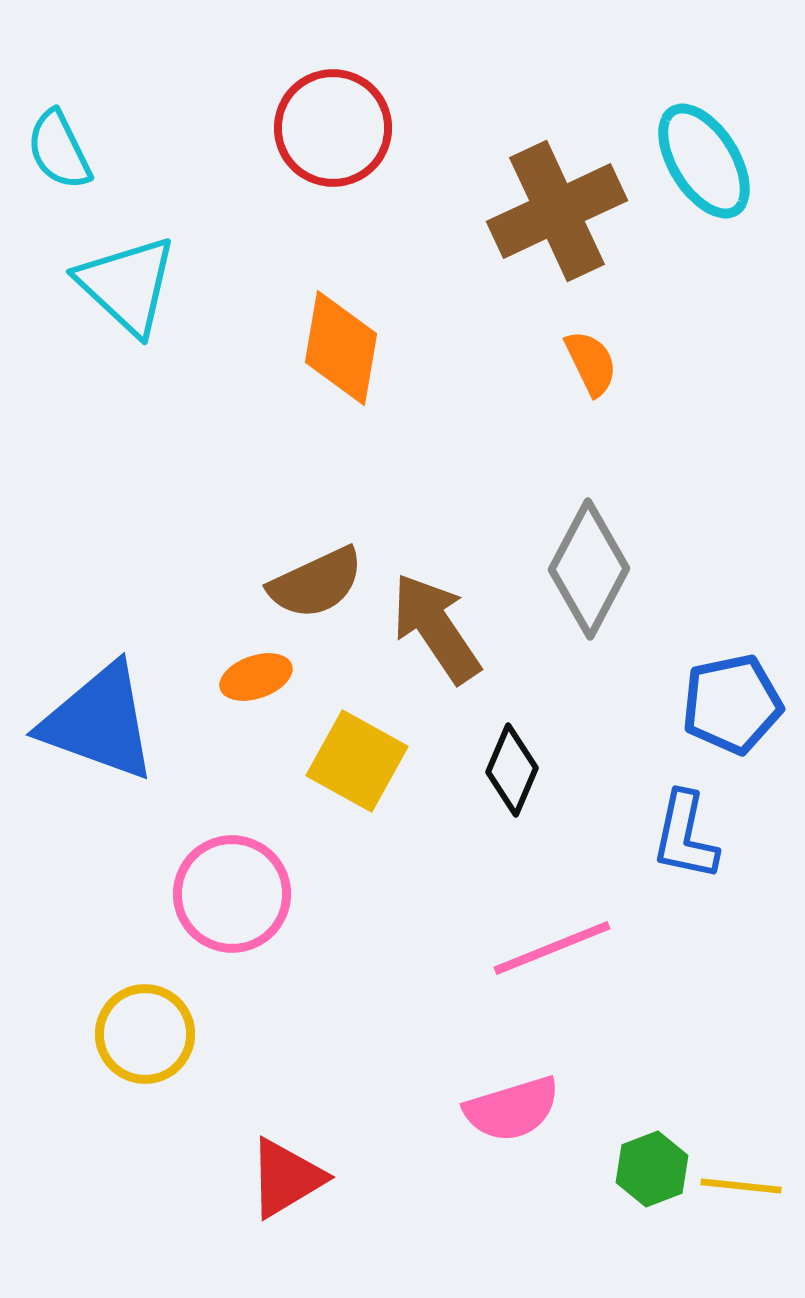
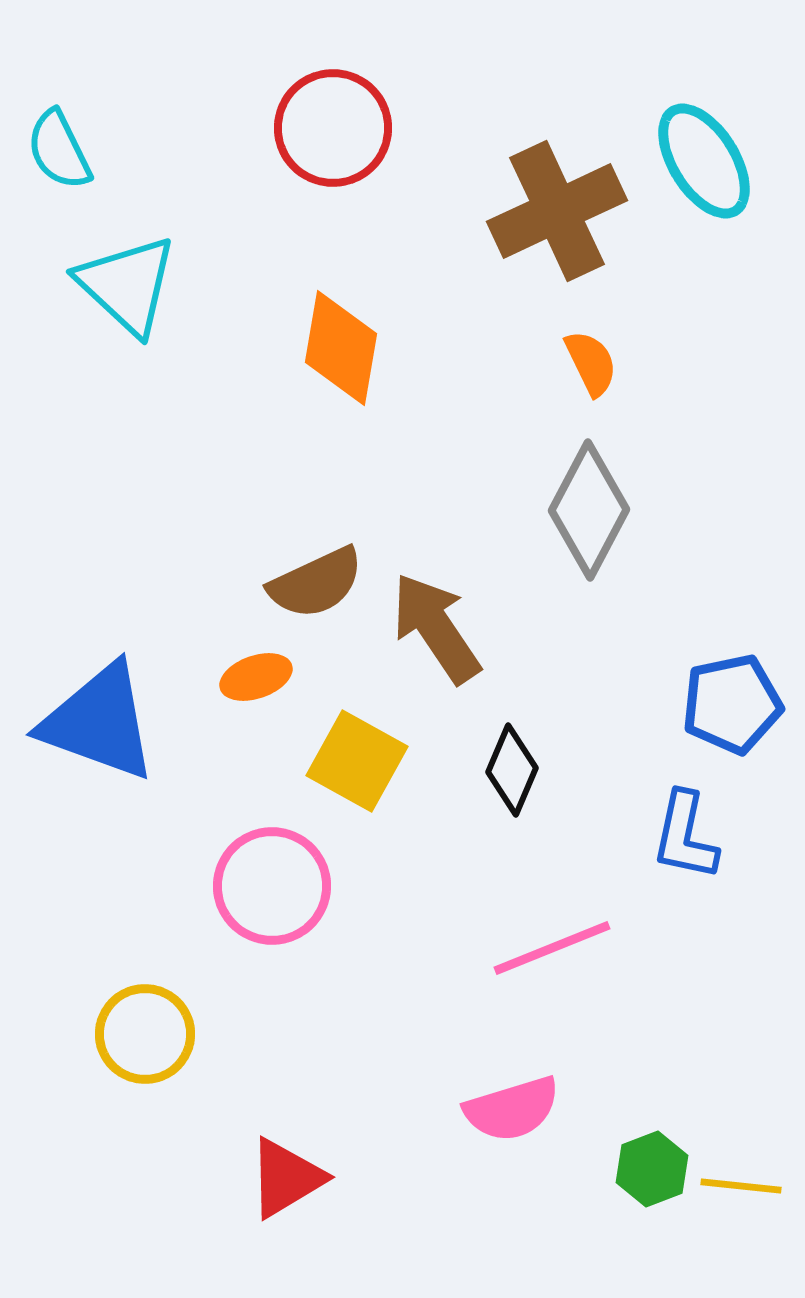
gray diamond: moved 59 px up
pink circle: moved 40 px right, 8 px up
